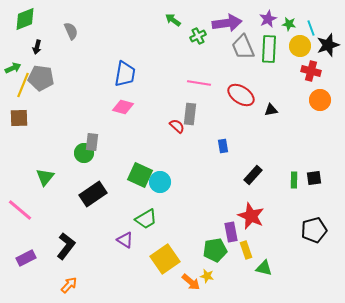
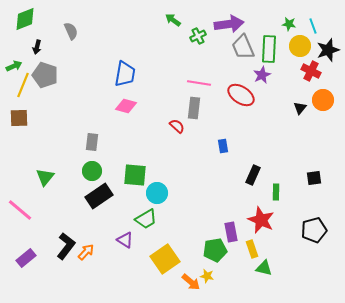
purple star at (268, 19): moved 6 px left, 56 px down
purple arrow at (227, 23): moved 2 px right, 1 px down
cyan line at (311, 28): moved 2 px right, 2 px up
black star at (328, 45): moved 5 px down
green arrow at (13, 68): moved 1 px right, 2 px up
red cross at (311, 71): rotated 12 degrees clockwise
gray pentagon at (41, 78): moved 4 px right, 3 px up; rotated 10 degrees clockwise
orange circle at (320, 100): moved 3 px right
pink diamond at (123, 107): moved 3 px right, 1 px up
black triangle at (271, 110): moved 29 px right, 2 px up; rotated 40 degrees counterclockwise
gray rectangle at (190, 114): moved 4 px right, 6 px up
green circle at (84, 153): moved 8 px right, 18 px down
green square at (140, 175): moved 5 px left; rotated 20 degrees counterclockwise
black rectangle at (253, 175): rotated 18 degrees counterclockwise
green rectangle at (294, 180): moved 18 px left, 12 px down
cyan circle at (160, 182): moved 3 px left, 11 px down
black rectangle at (93, 194): moved 6 px right, 2 px down
red star at (251, 216): moved 10 px right, 4 px down
yellow rectangle at (246, 250): moved 6 px right, 1 px up
purple rectangle at (26, 258): rotated 12 degrees counterclockwise
orange arrow at (69, 285): moved 17 px right, 33 px up
